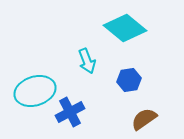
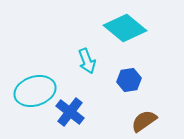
blue cross: rotated 24 degrees counterclockwise
brown semicircle: moved 2 px down
